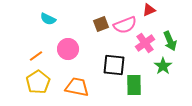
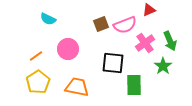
black square: moved 1 px left, 2 px up
